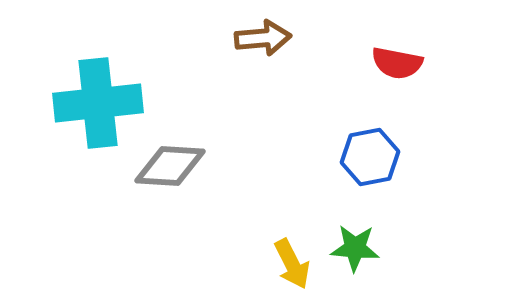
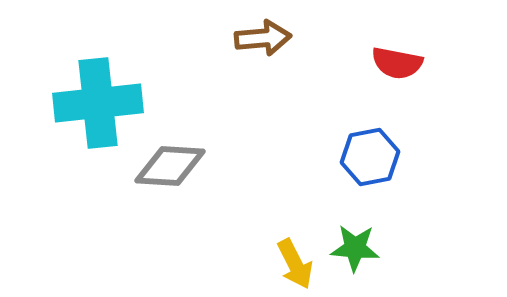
yellow arrow: moved 3 px right
